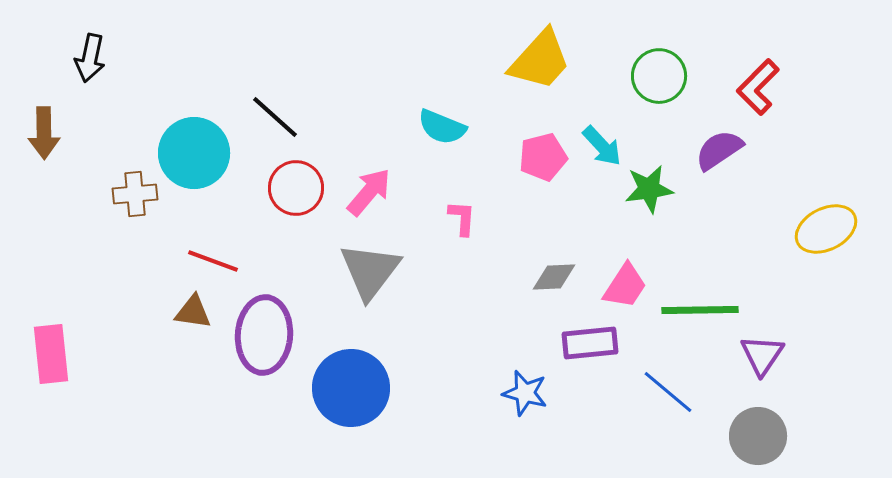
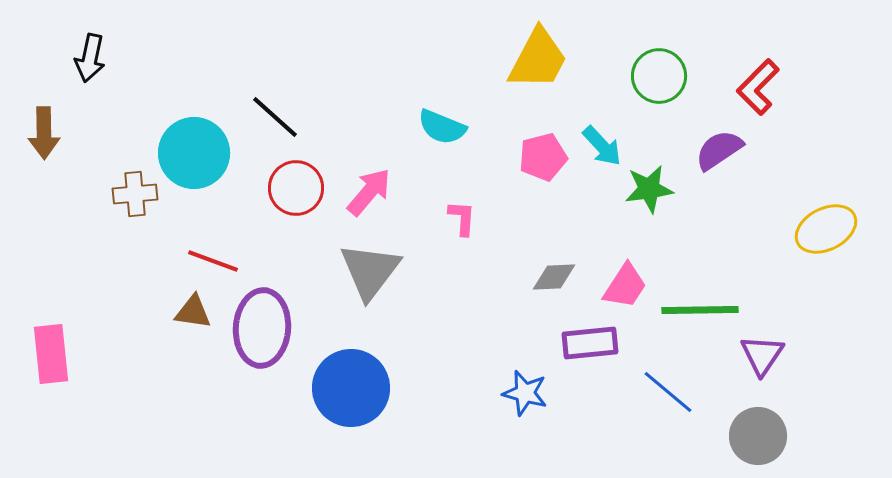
yellow trapezoid: moved 2 px left, 1 px up; rotated 14 degrees counterclockwise
purple ellipse: moved 2 px left, 7 px up
